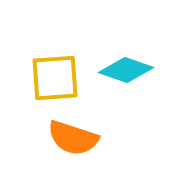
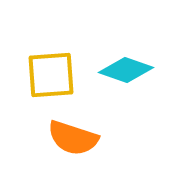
yellow square: moved 4 px left, 3 px up
